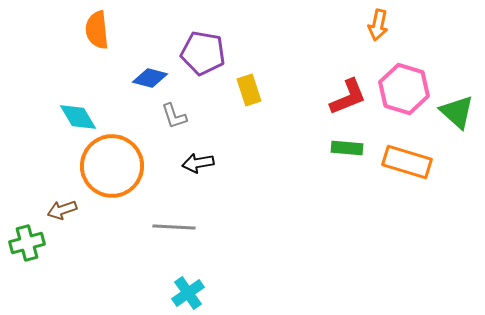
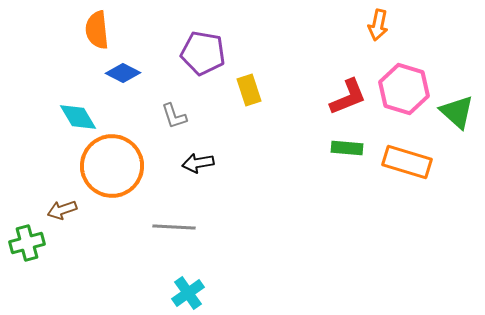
blue diamond: moved 27 px left, 5 px up; rotated 12 degrees clockwise
